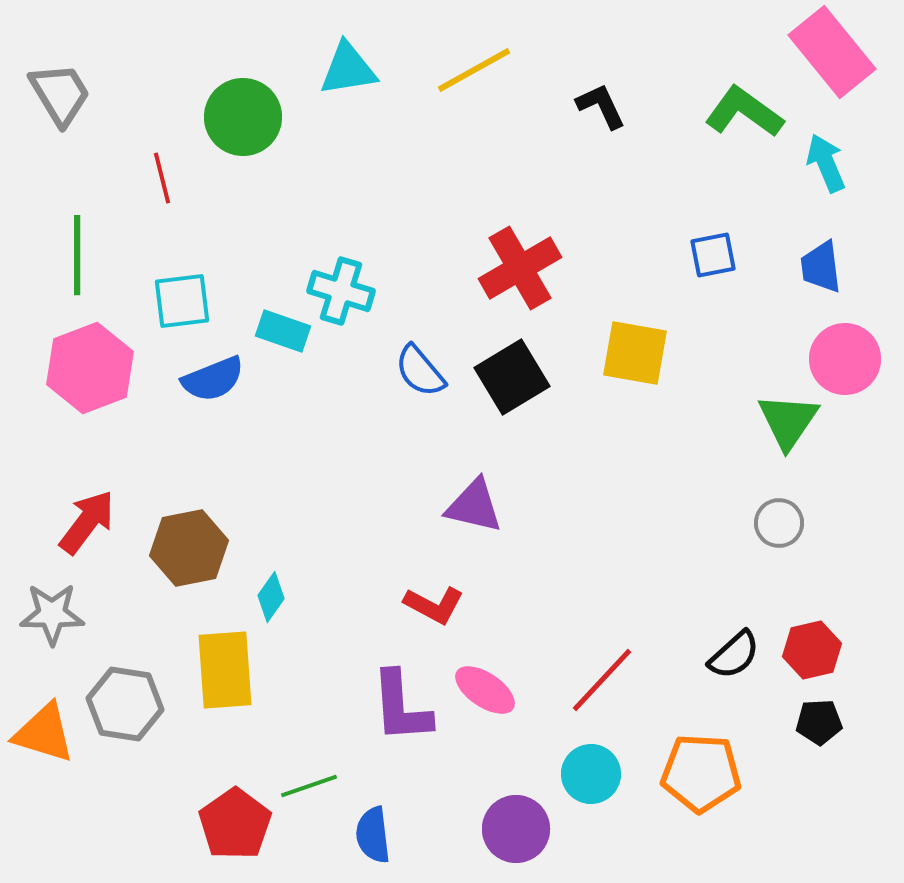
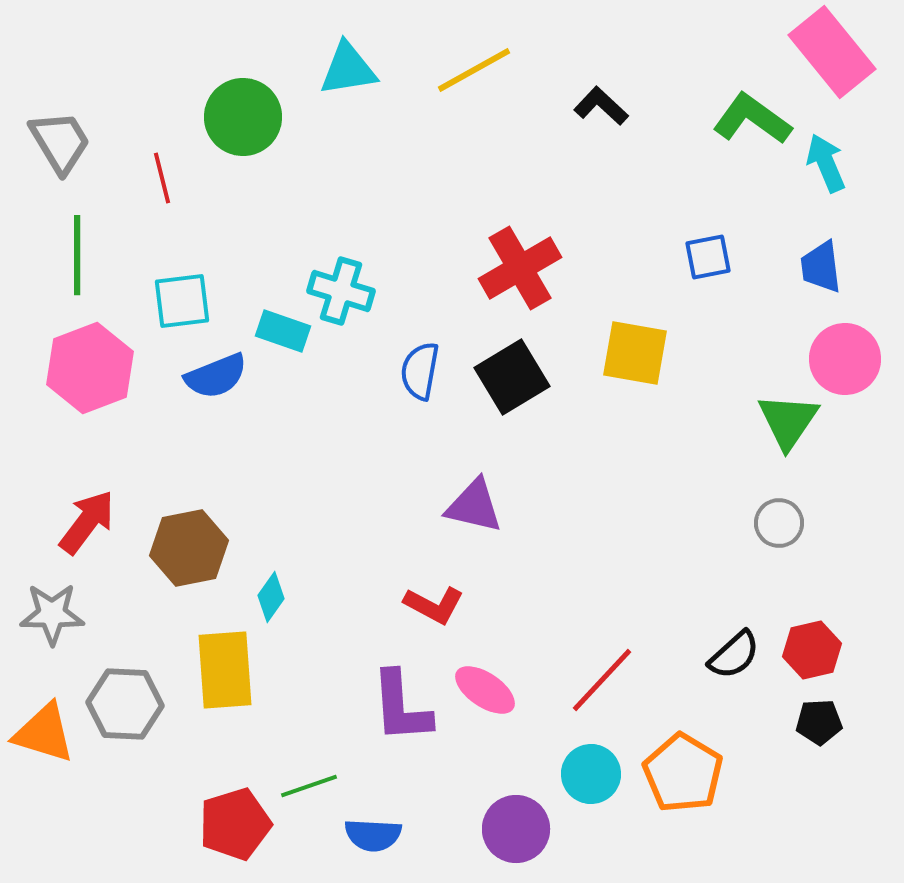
gray trapezoid at (60, 94): moved 48 px down
black L-shape at (601, 106): rotated 22 degrees counterclockwise
green L-shape at (744, 112): moved 8 px right, 7 px down
blue square at (713, 255): moved 5 px left, 2 px down
blue semicircle at (420, 371): rotated 50 degrees clockwise
blue semicircle at (213, 379): moved 3 px right, 3 px up
gray hexagon at (125, 704): rotated 6 degrees counterclockwise
orange pentagon at (701, 773): moved 18 px left; rotated 28 degrees clockwise
red pentagon at (235, 824): rotated 18 degrees clockwise
blue semicircle at (373, 835): rotated 80 degrees counterclockwise
